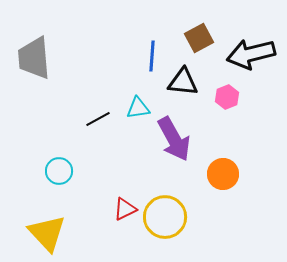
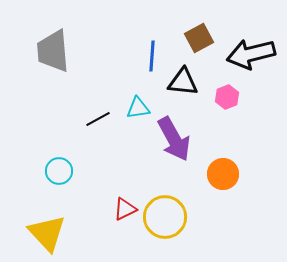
gray trapezoid: moved 19 px right, 7 px up
